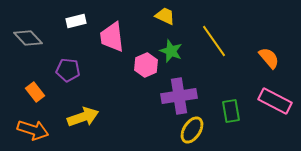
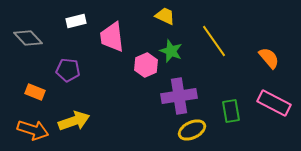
orange rectangle: rotated 30 degrees counterclockwise
pink rectangle: moved 1 px left, 2 px down
yellow arrow: moved 9 px left, 4 px down
yellow ellipse: rotated 32 degrees clockwise
